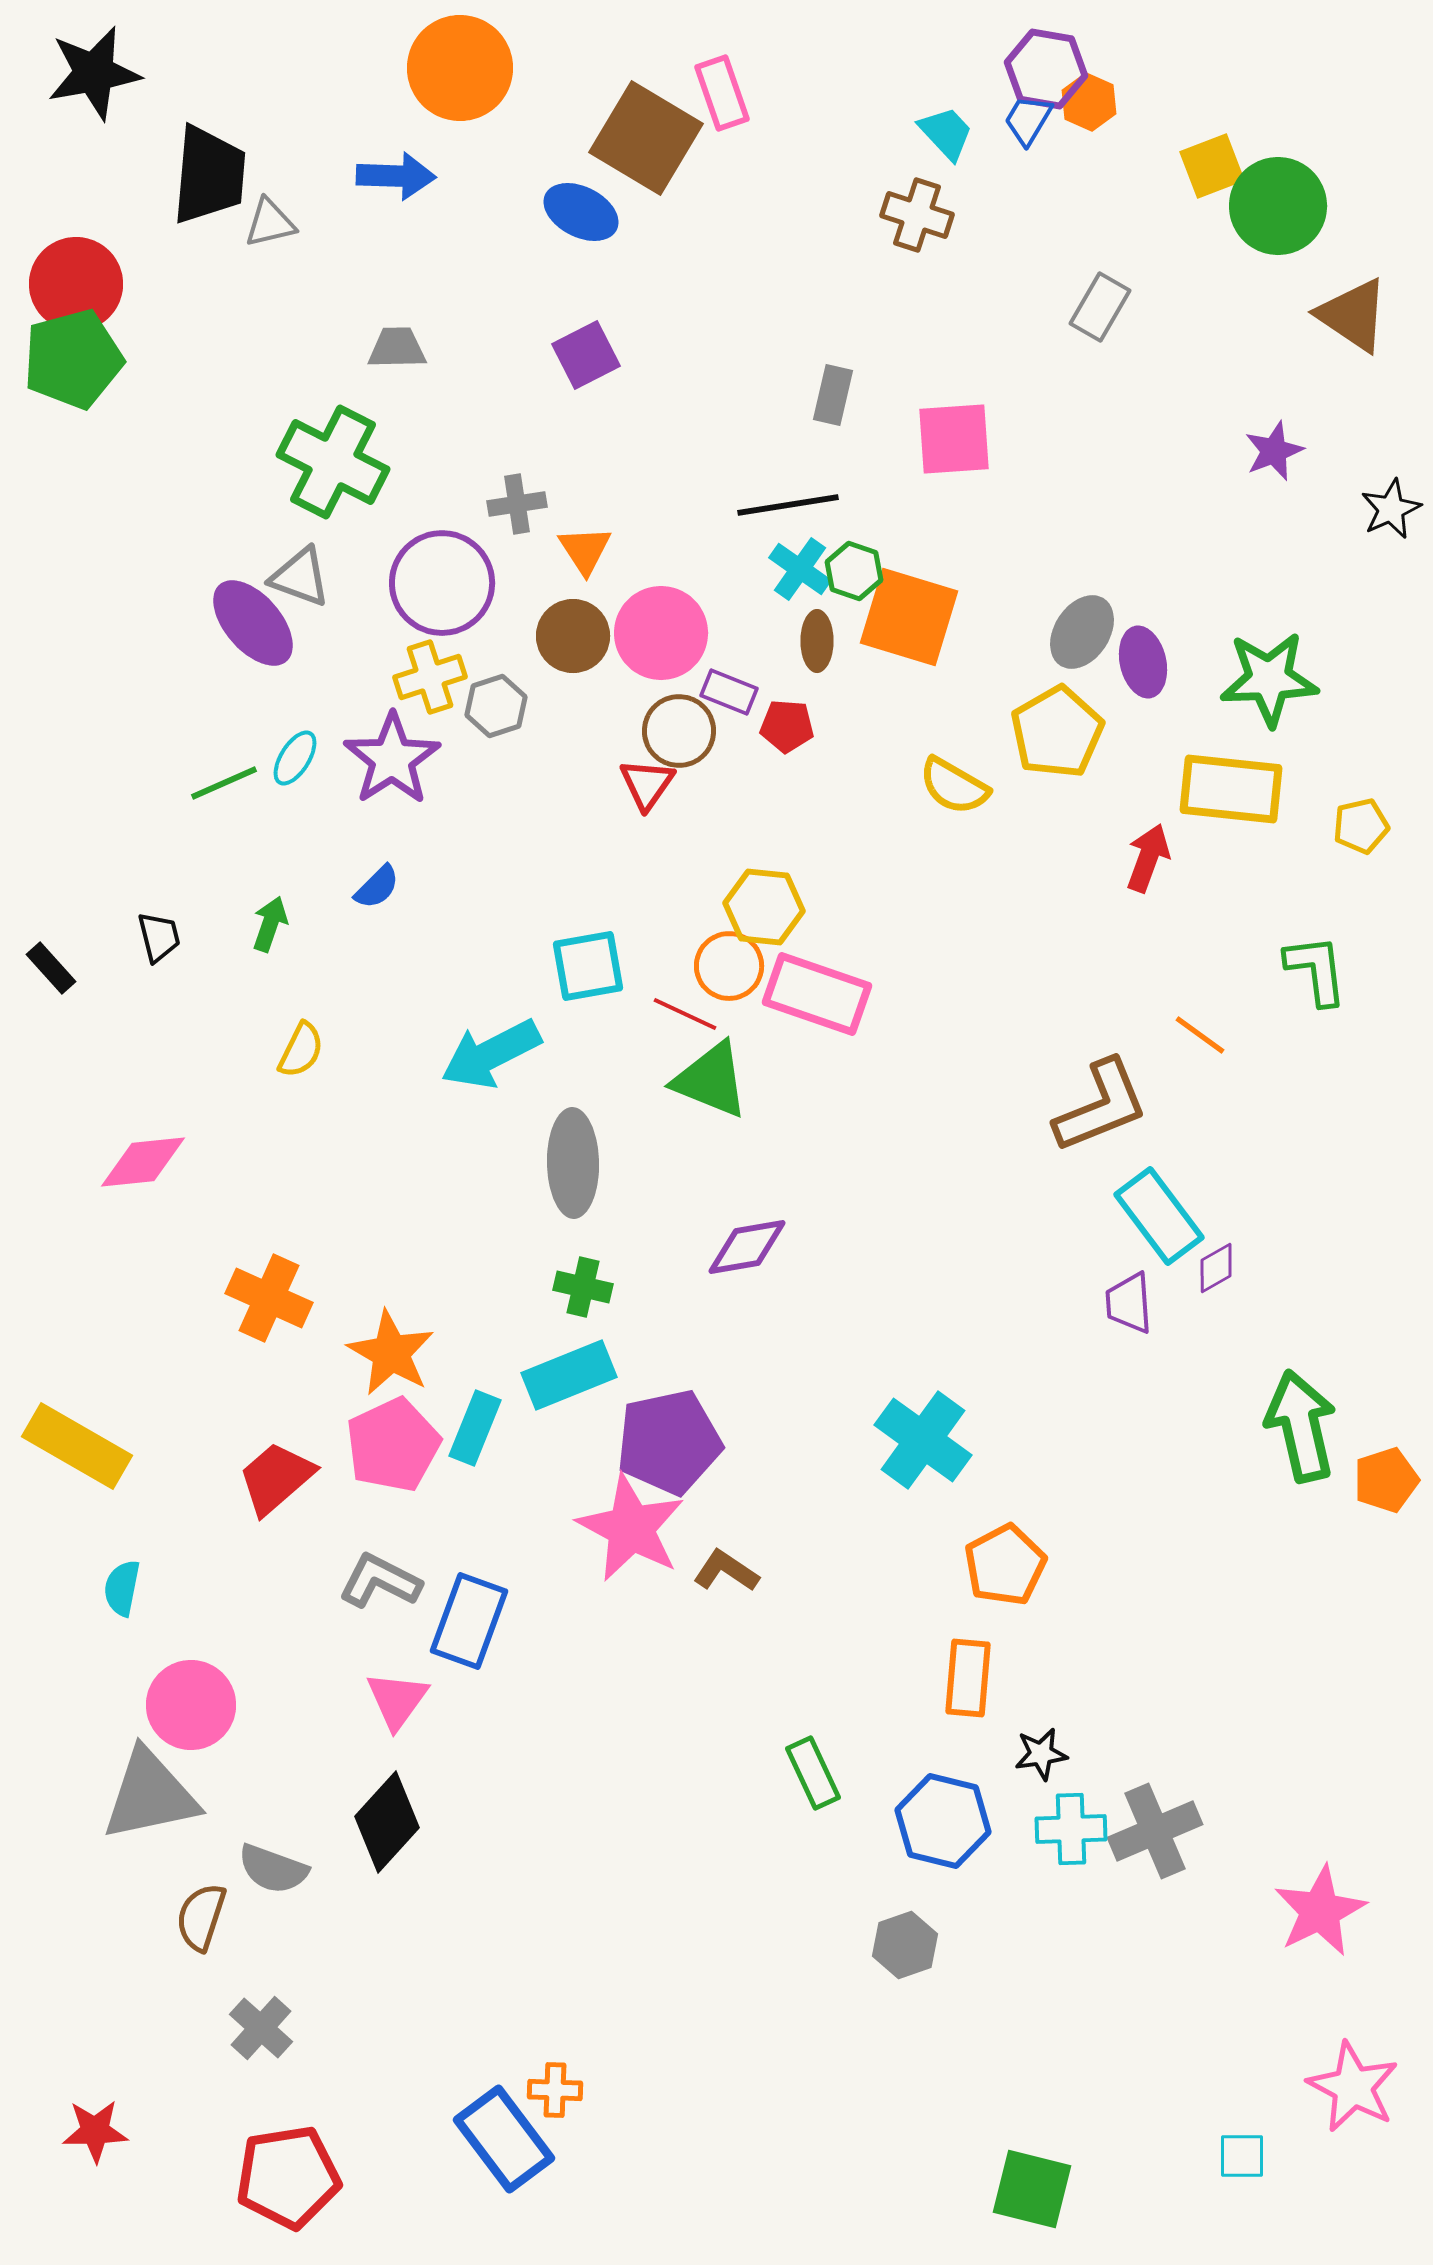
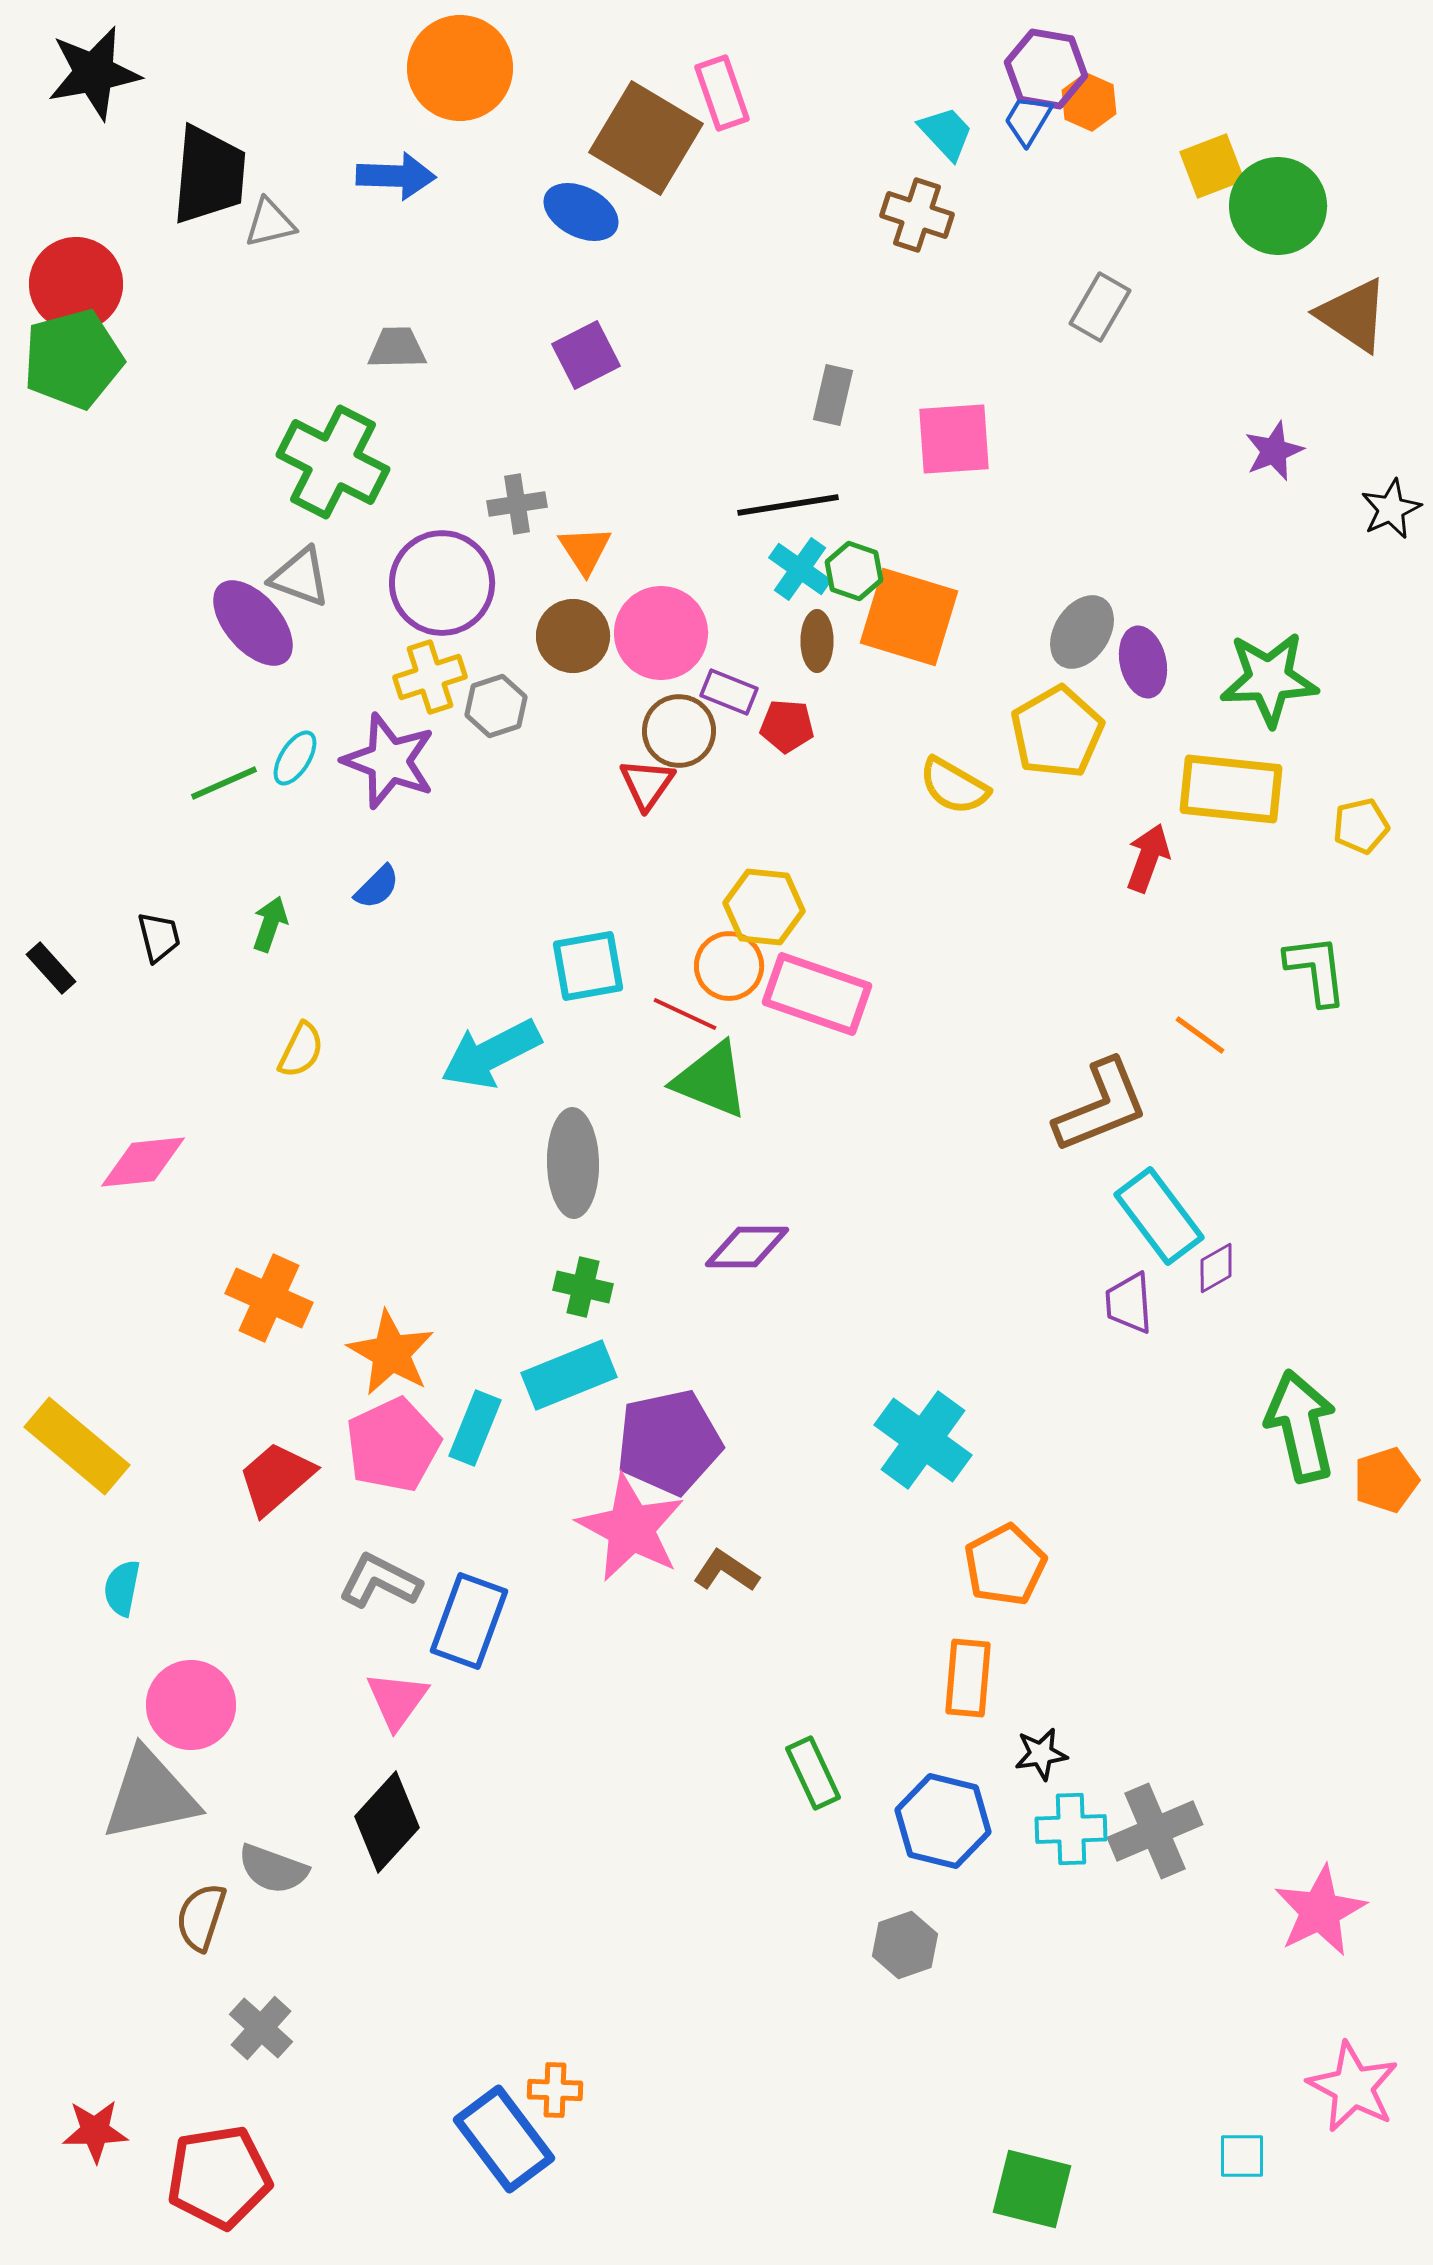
purple star at (392, 759): moved 3 px left, 2 px down; rotated 18 degrees counterclockwise
purple diamond at (747, 1247): rotated 10 degrees clockwise
yellow rectangle at (77, 1446): rotated 10 degrees clockwise
red pentagon at (288, 2177): moved 69 px left
